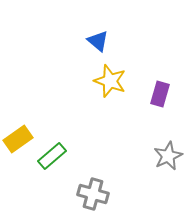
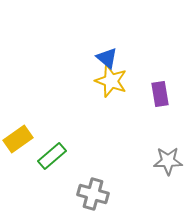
blue triangle: moved 9 px right, 17 px down
yellow star: moved 1 px right
purple rectangle: rotated 25 degrees counterclockwise
gray star: moved 5 px down; rotated 24 degrees clockwise
